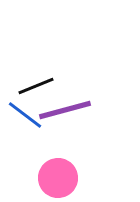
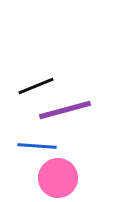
blue line: moved 12 px right, 31 px down; rotated 33 degrees counterclockwise
